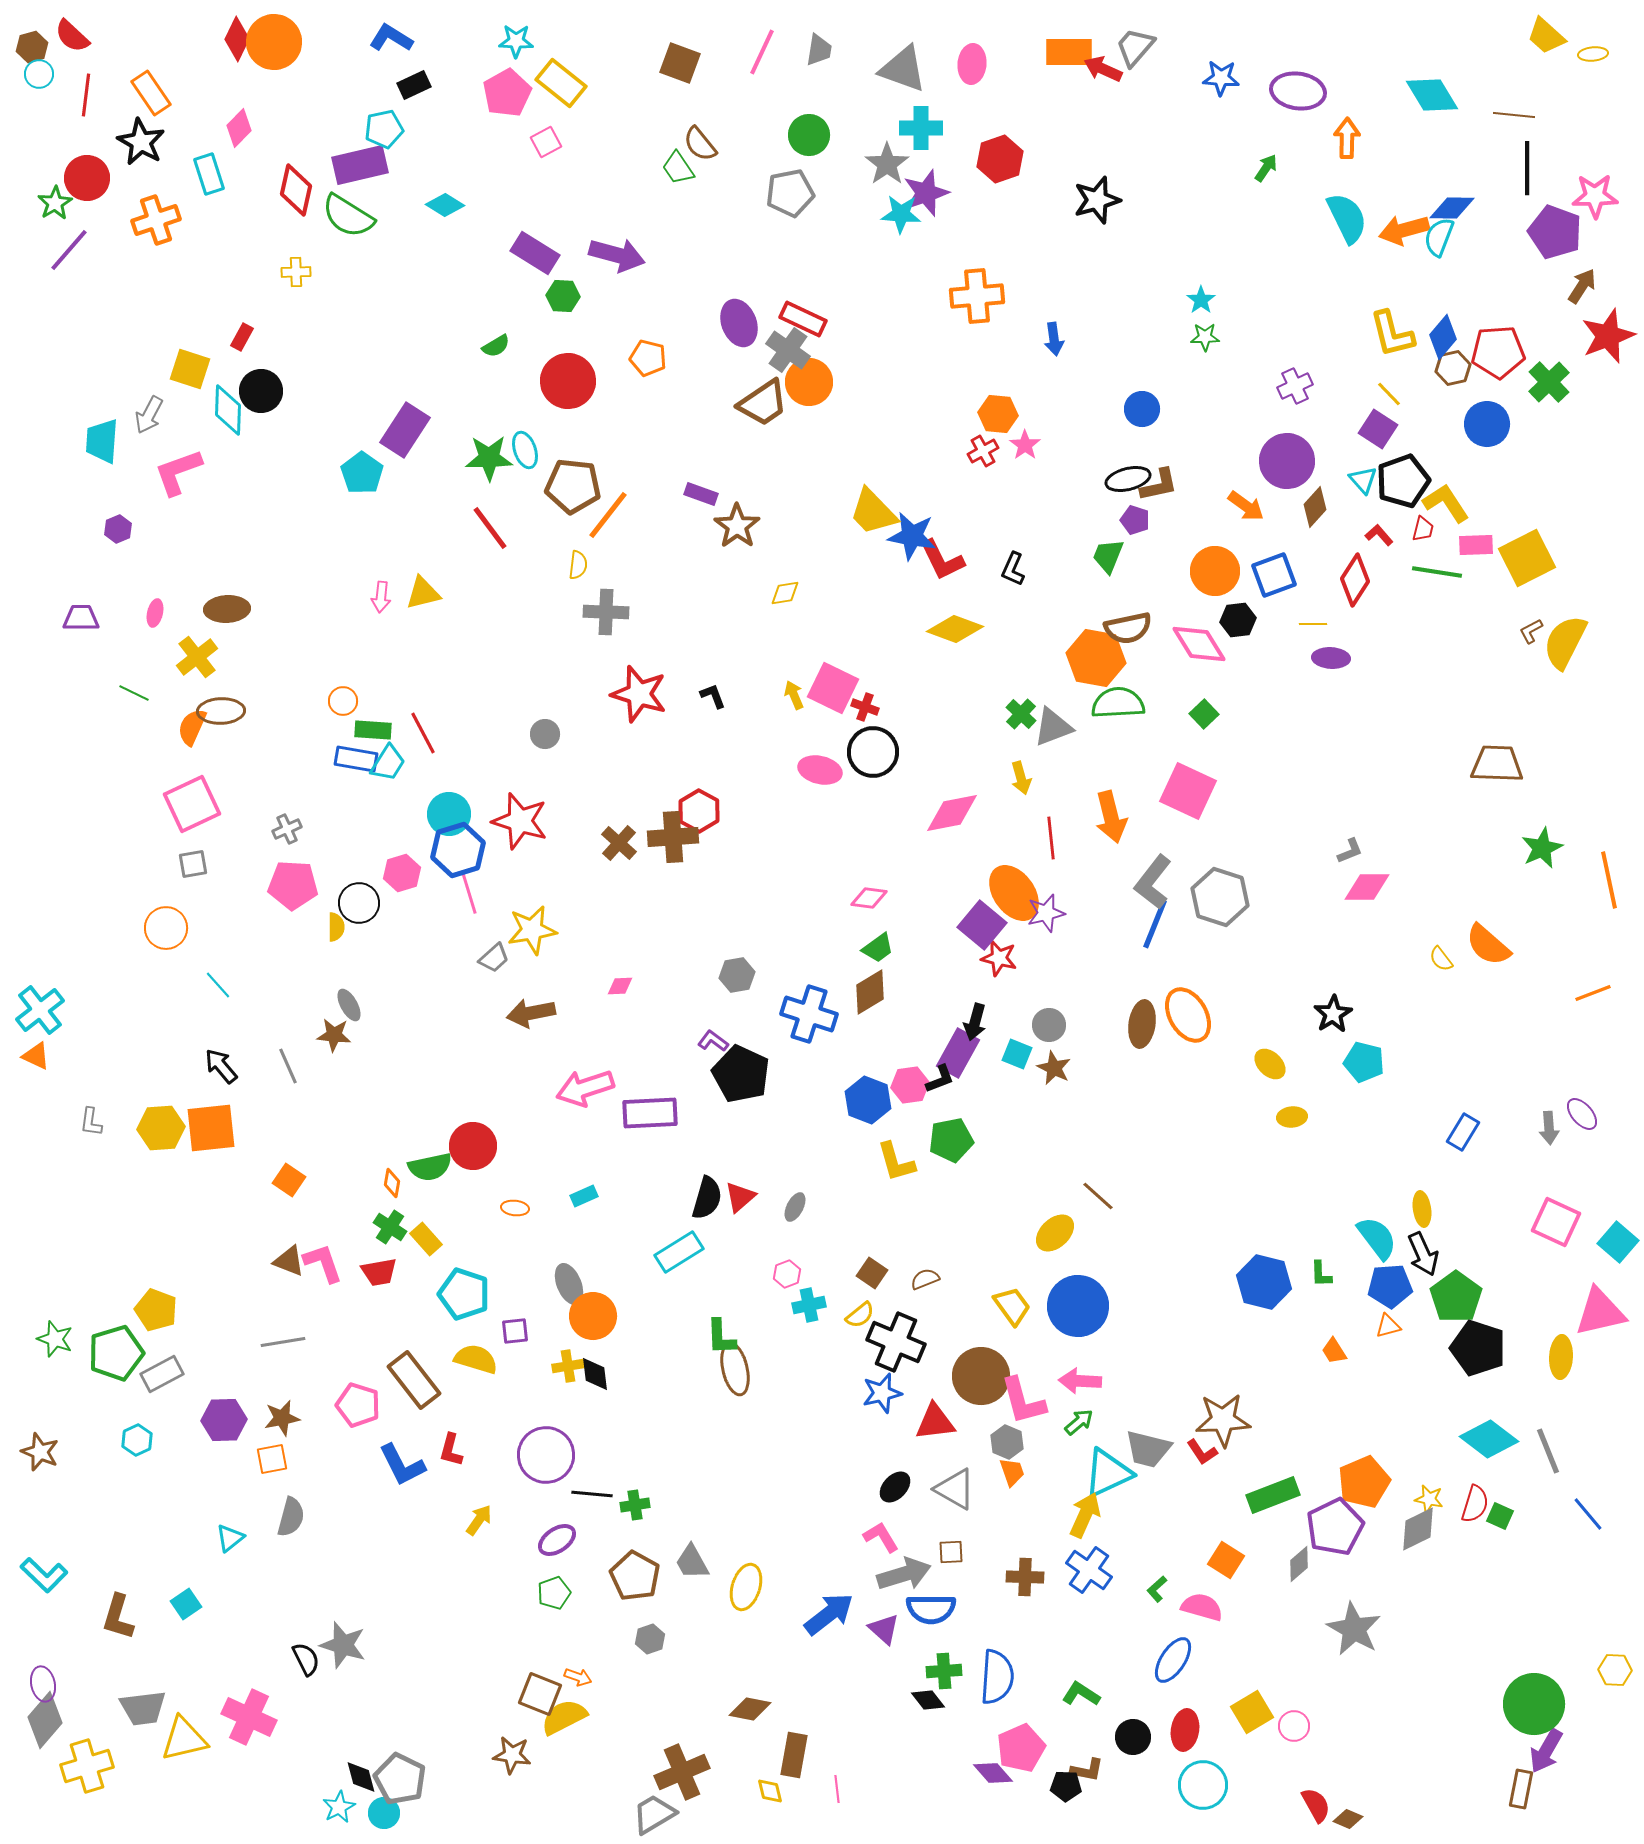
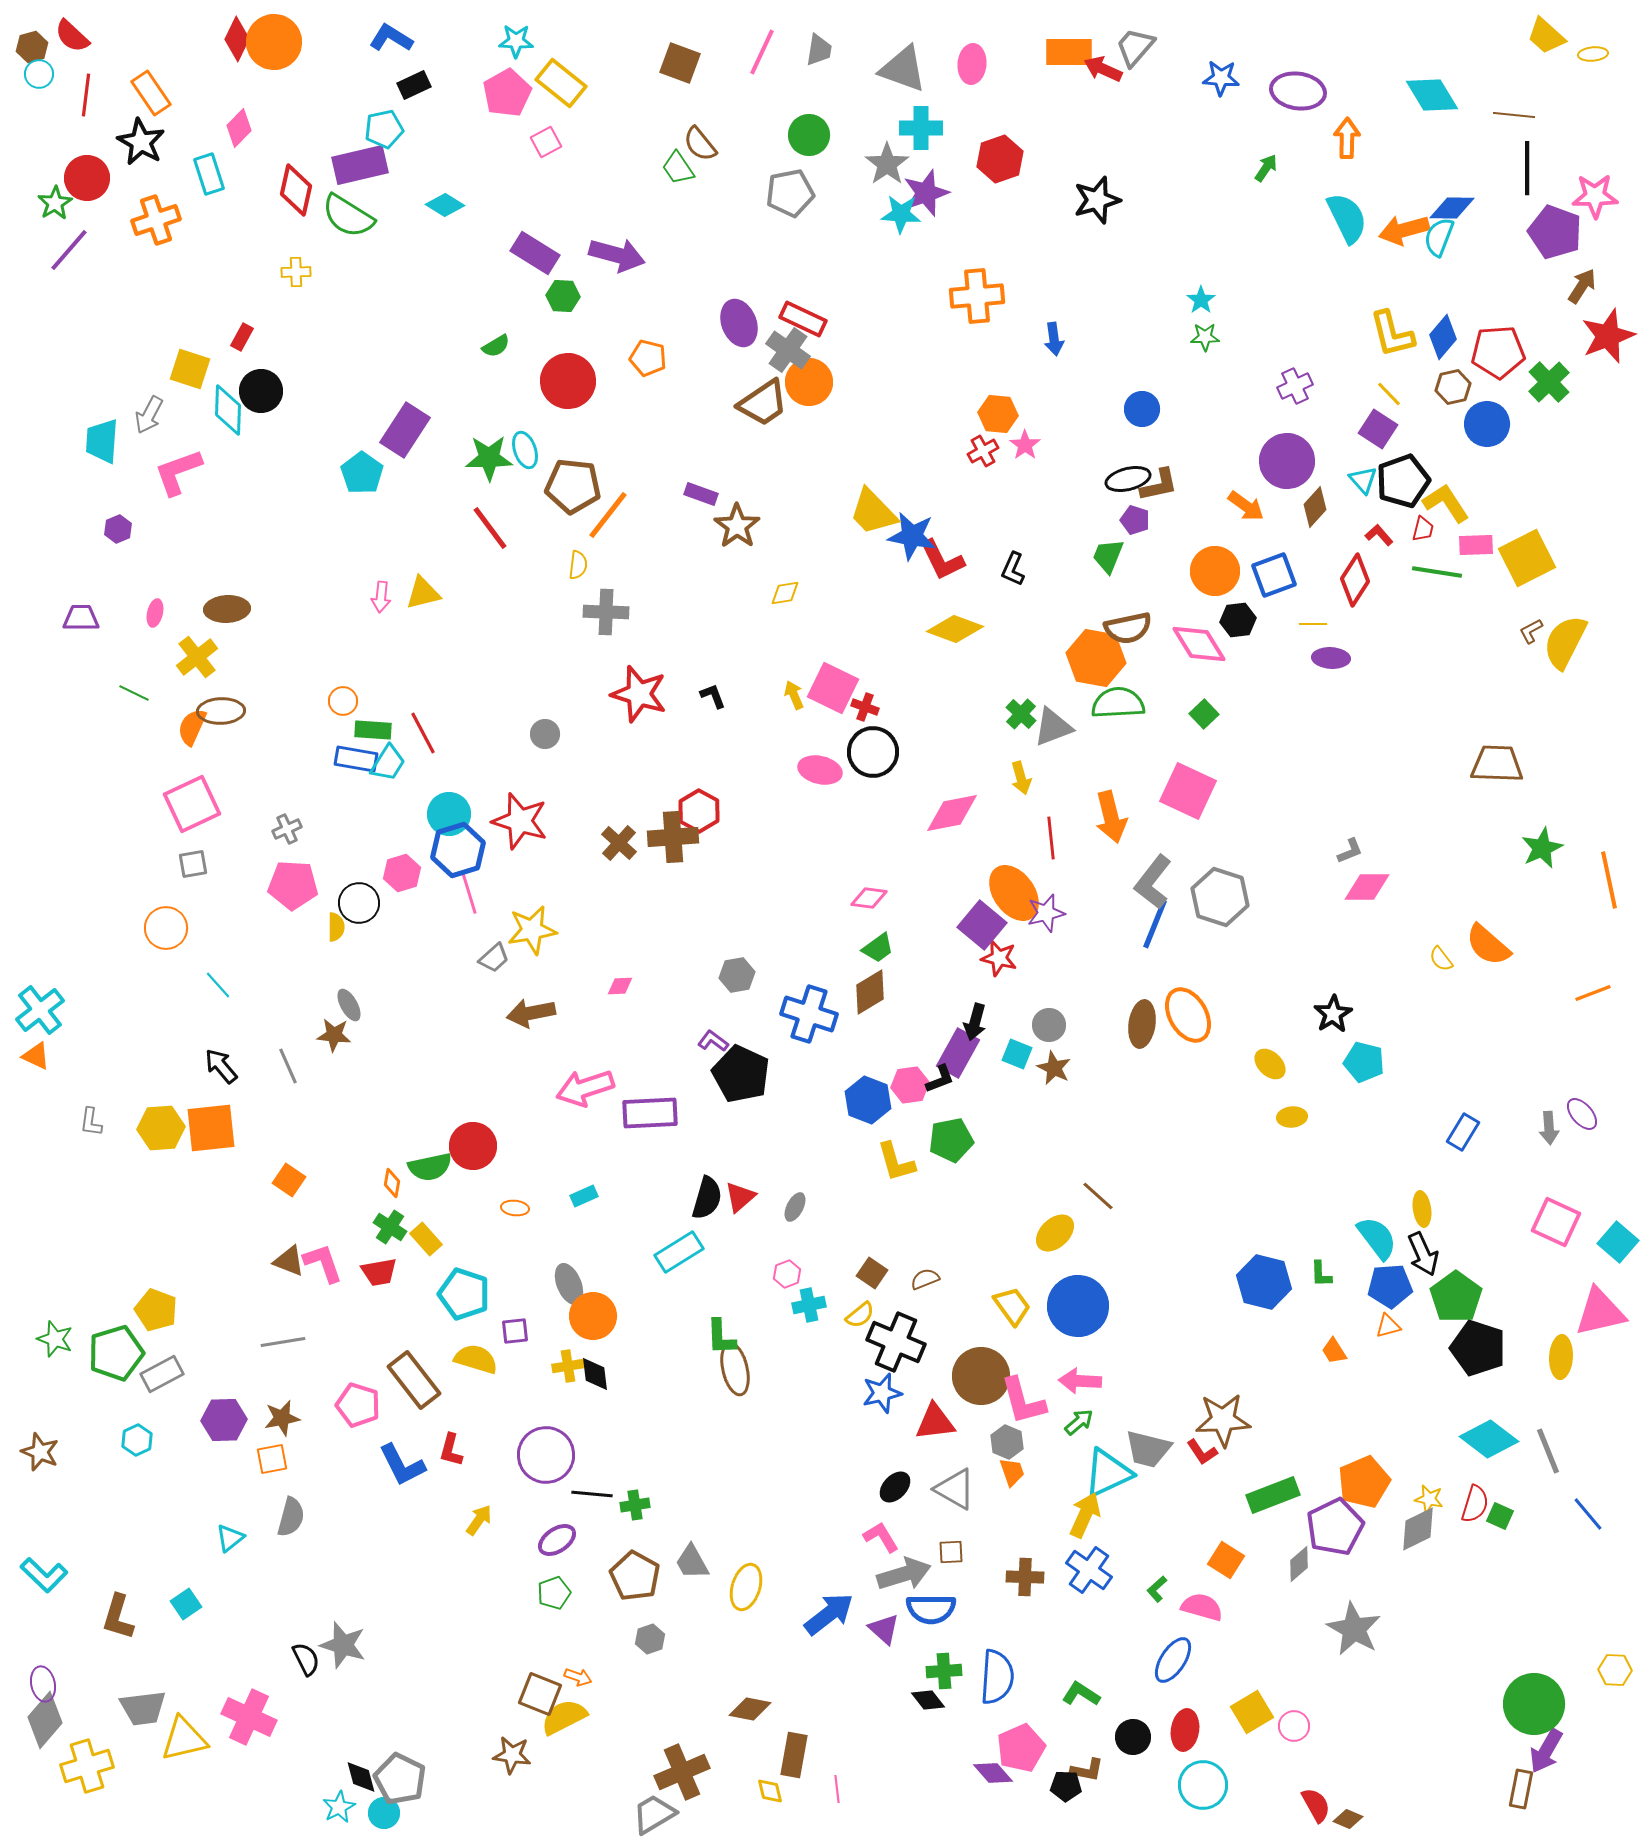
brown hexagon at (1453, 368): moved 19 px down
